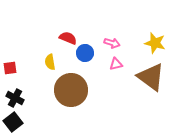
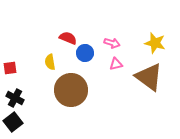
brown triangle: moved 2 px left
